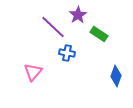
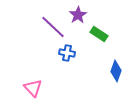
pink triangle: moved 16 px down; rotated 24 degrees counterclockwise
blue diamond: moved 5 px up
